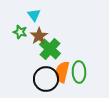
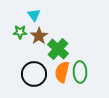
green star: rotated 16 degrees counterclockwise
green cross: moved 8 px right
green ellipse: moved 1 px right
black circle: moved 12 px left, 5 px up
